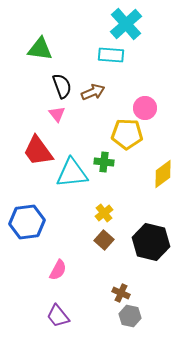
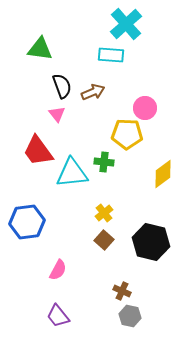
brown cross: moved 1 px right, 2 px up
